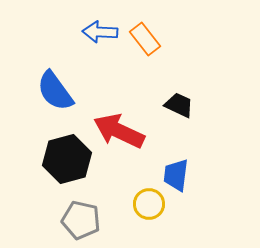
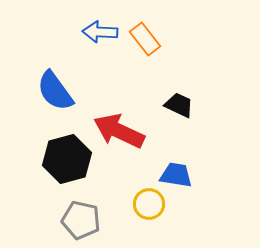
blue trapezoid: rotated 92 degrees clockwise
